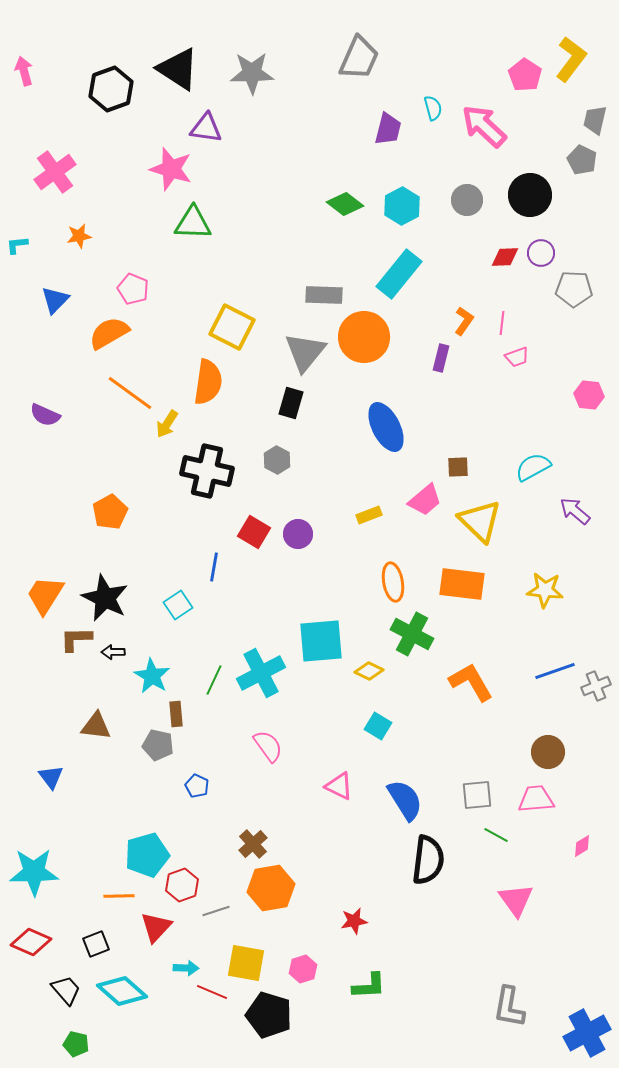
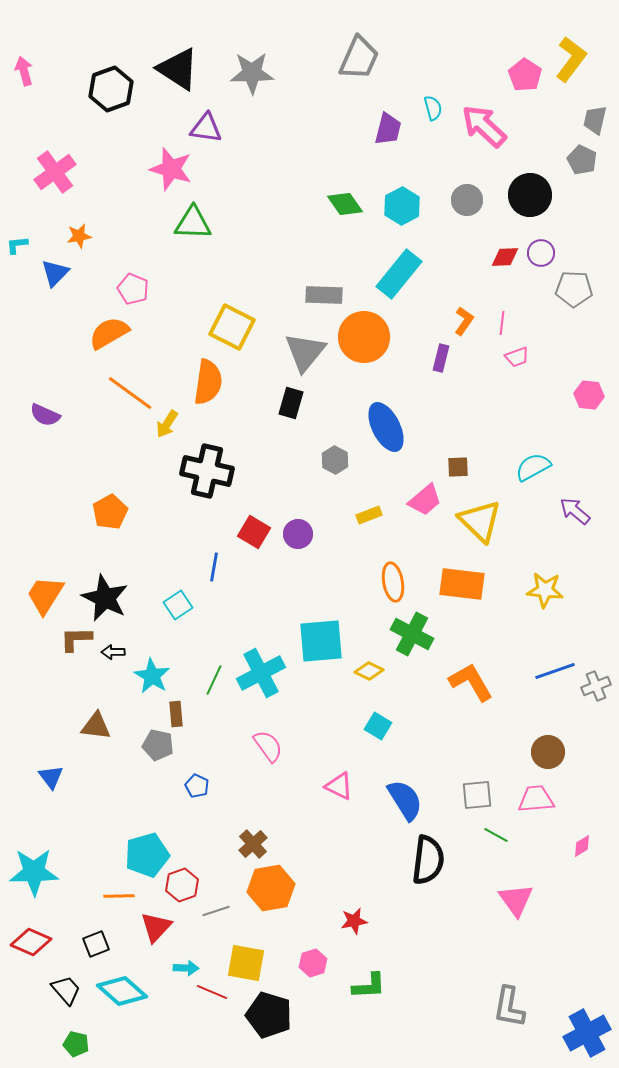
green diamond at (345, 204): rotated 18 degrees clockwise
blue triangle at (55, 300): moved 27 px up
gray hexagon at (277, 460): moved 58 px right
pink hexagon at (303, 969): moved 10 px right, 6 px up
